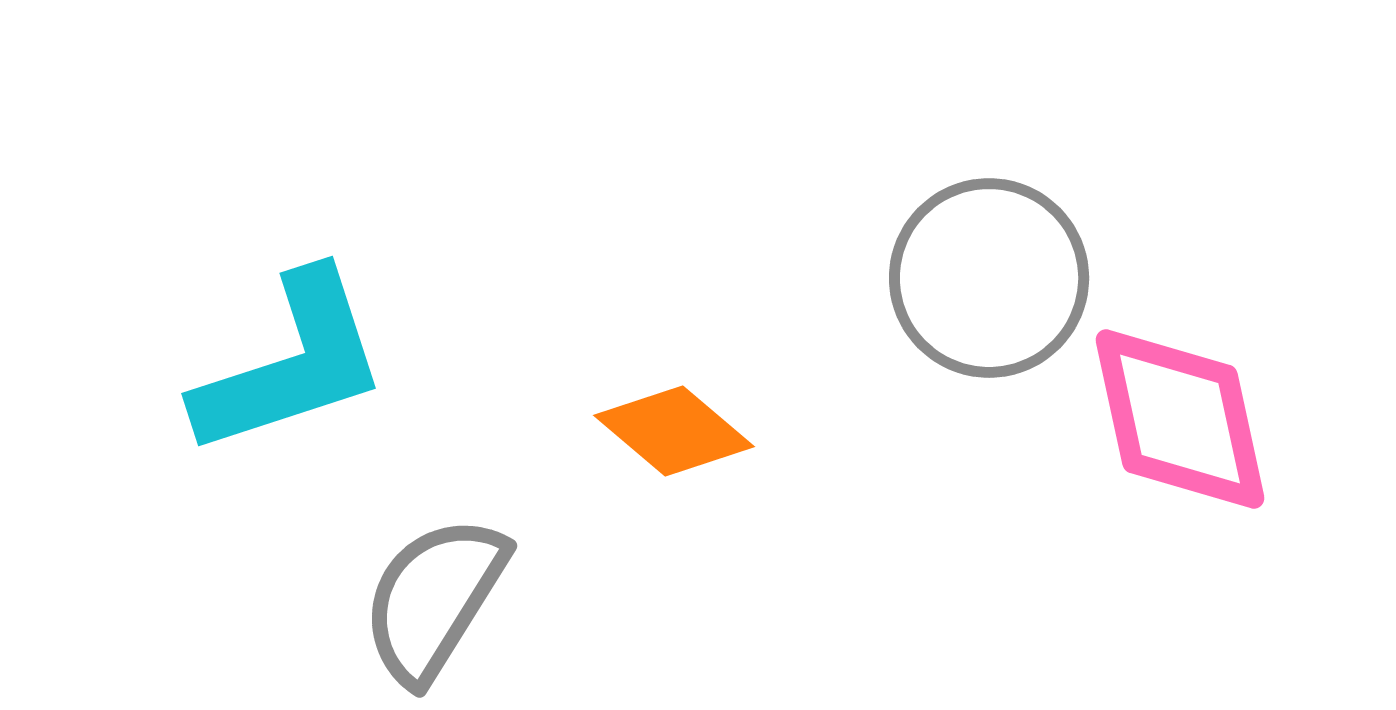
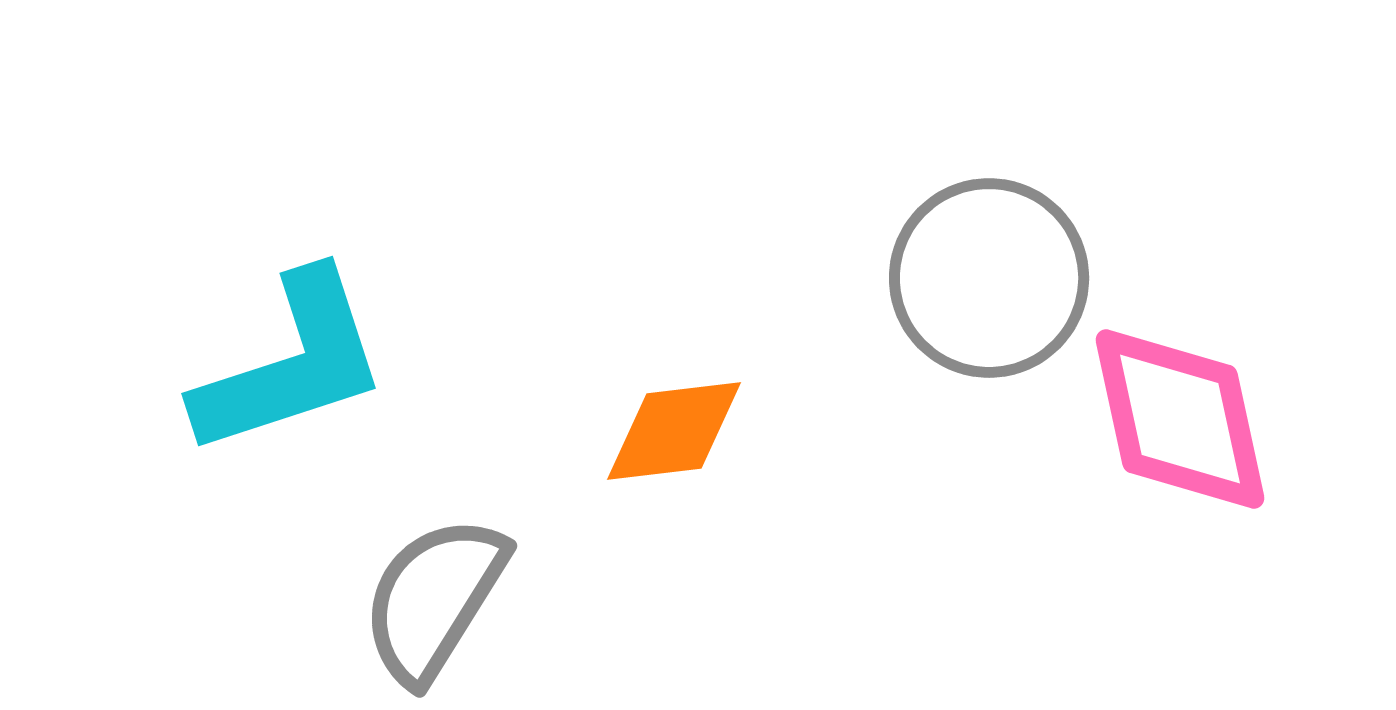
orange diamond: rotated 47 degrees counterclockwise
